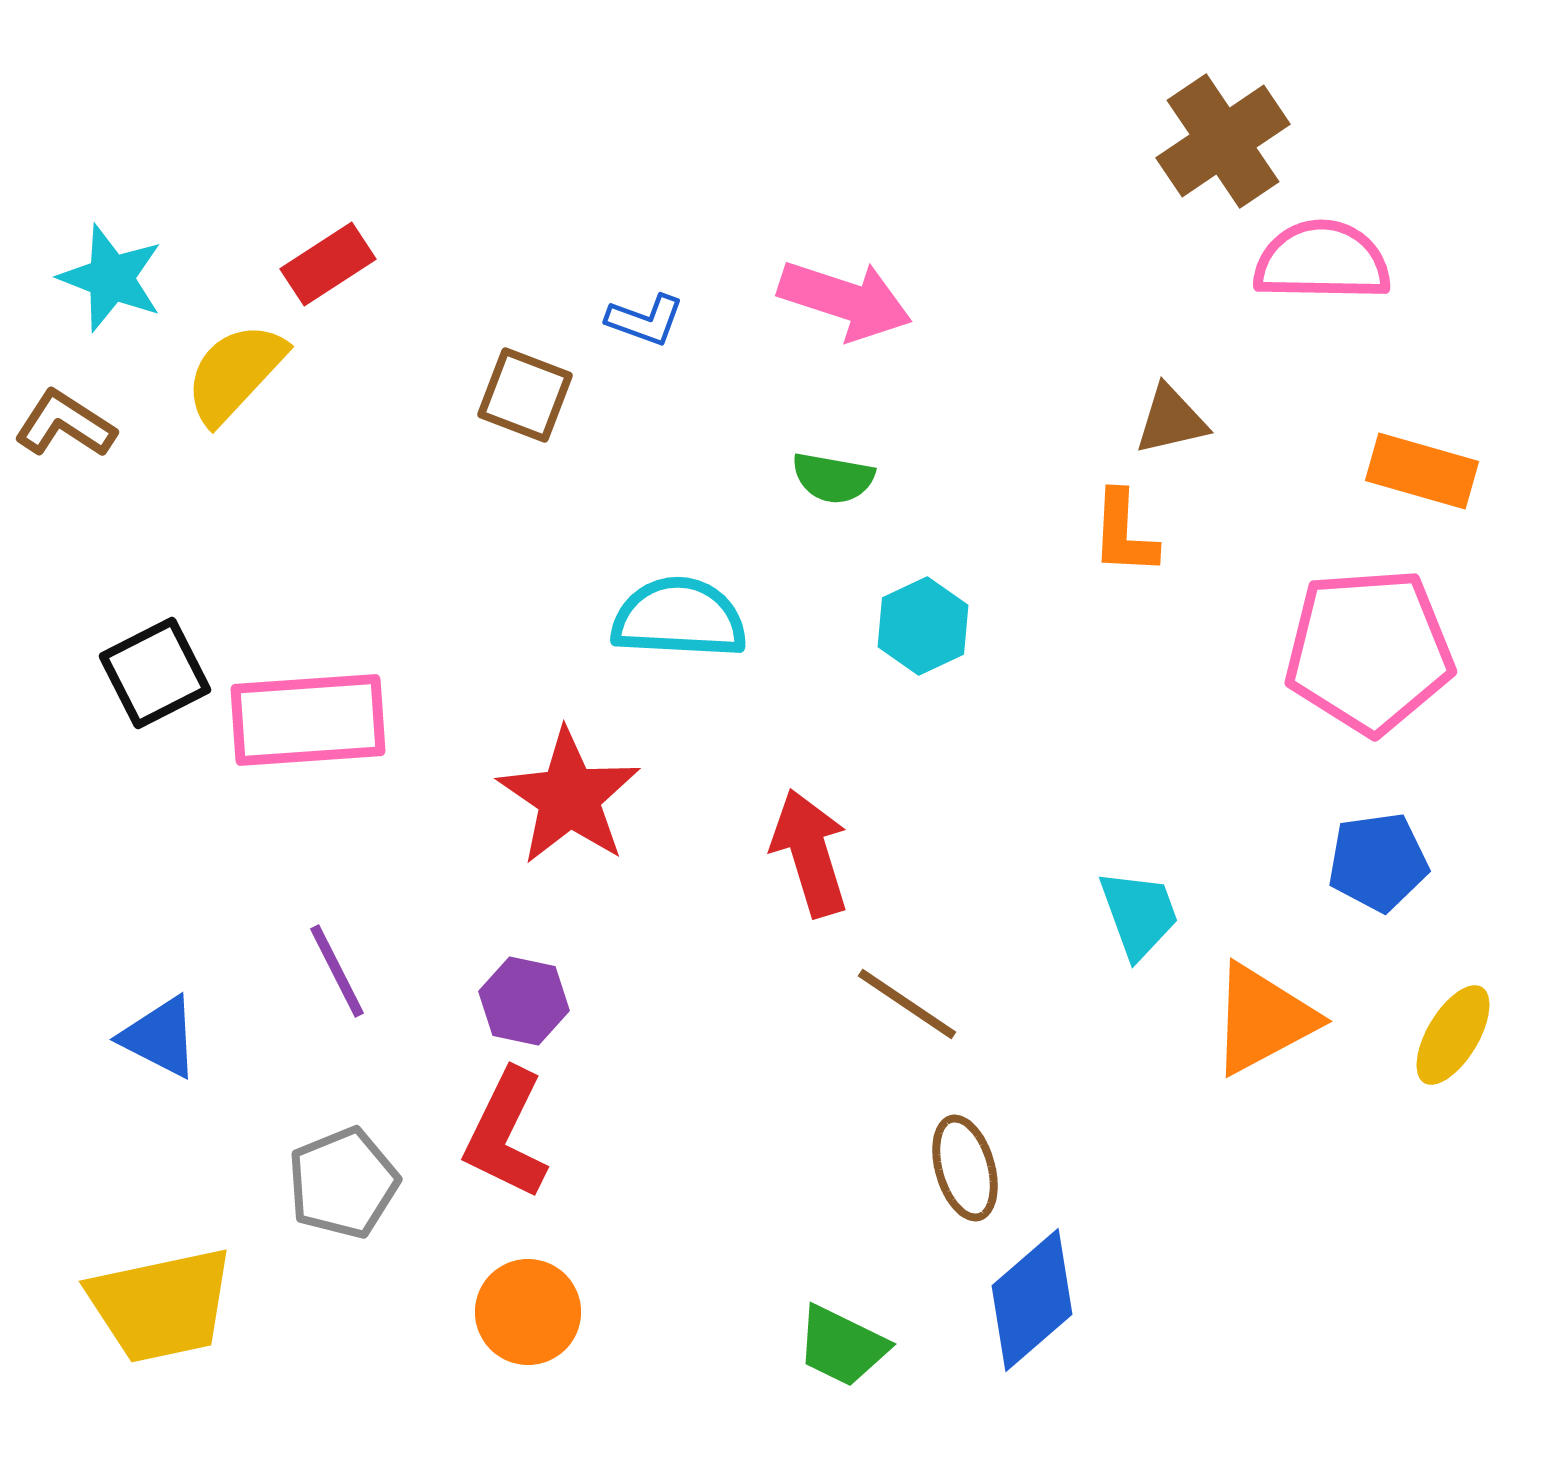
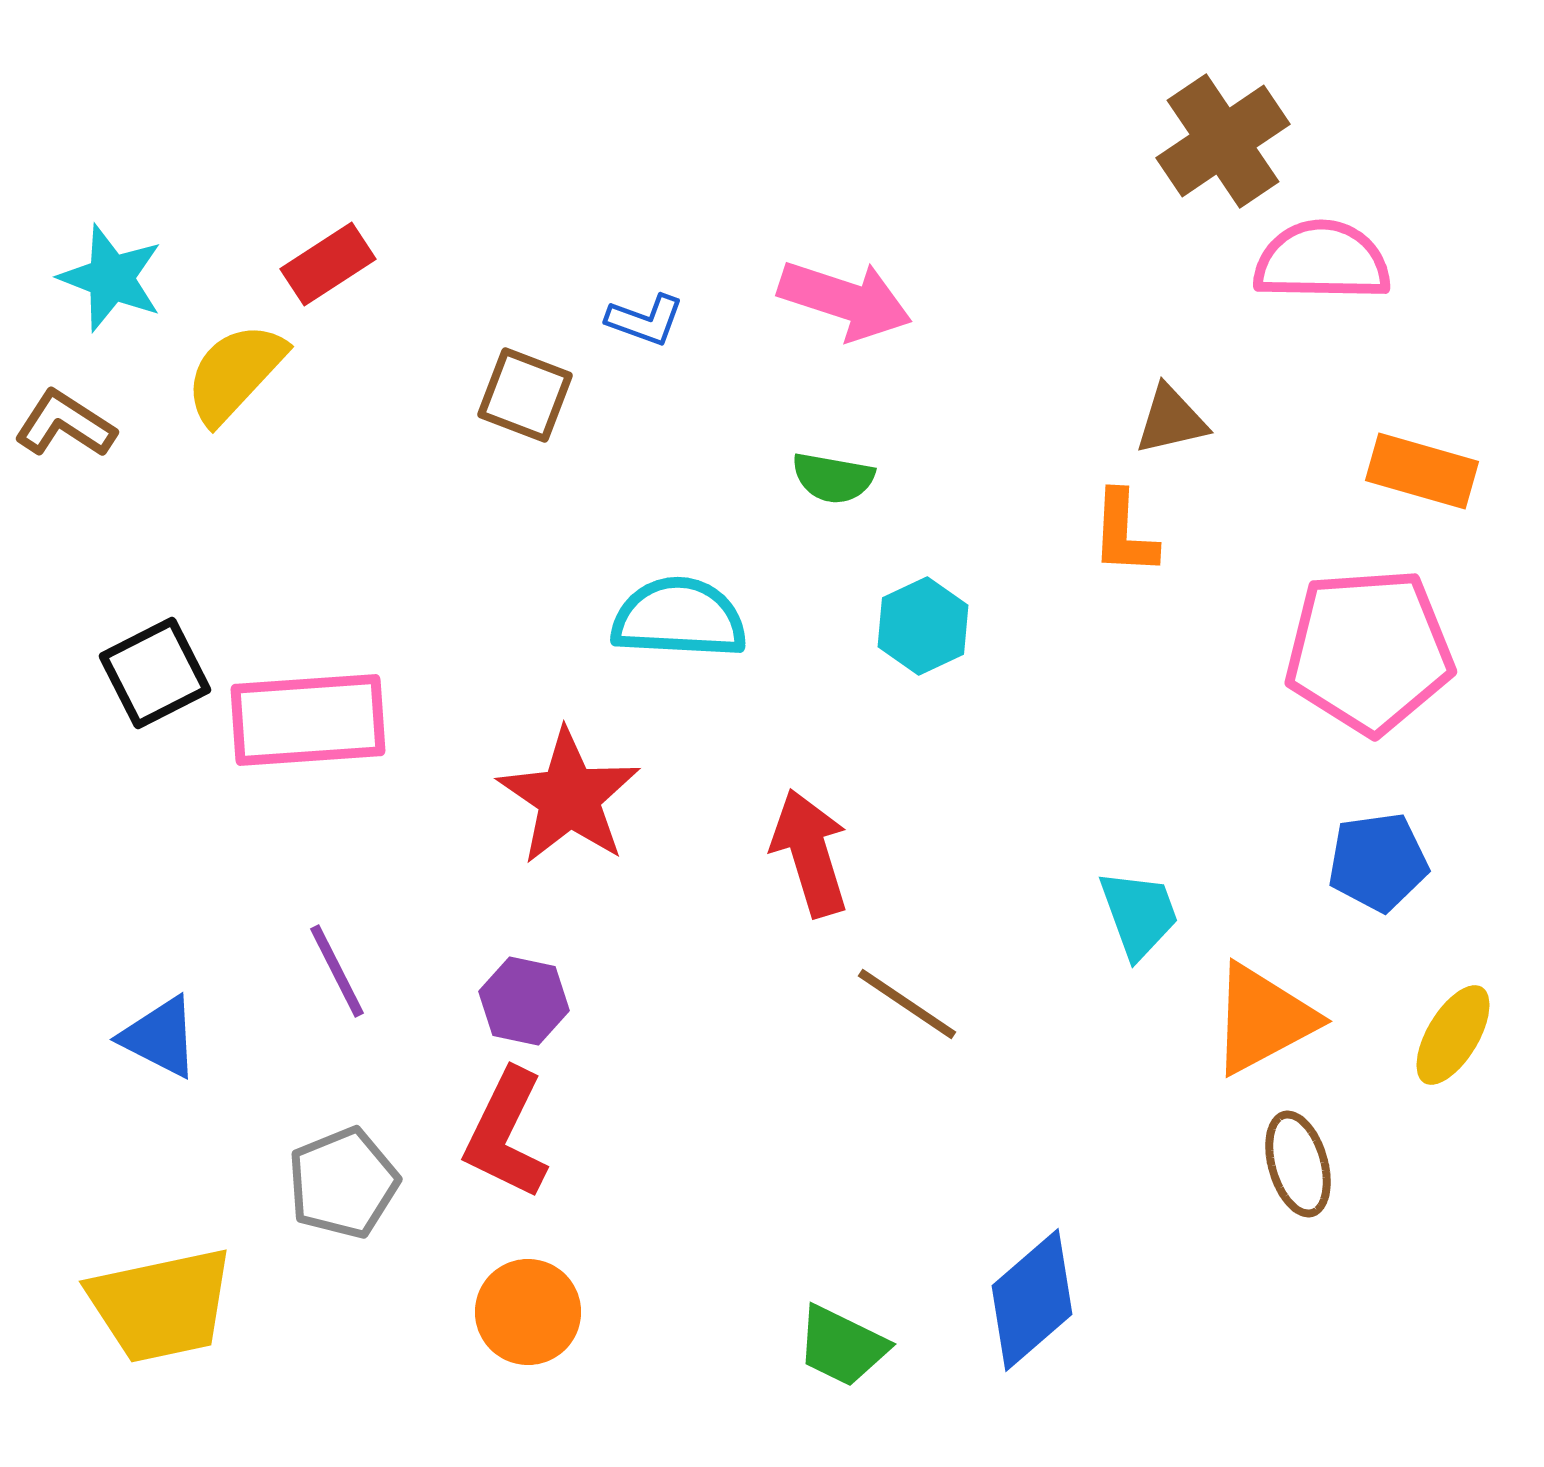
brown ellipse: moved 333 px right, 4 px up
